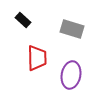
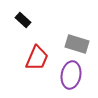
gray rectangle: moved 5 px right, 15 px down
red trapezoid: rotated 24 degrees clockwise
